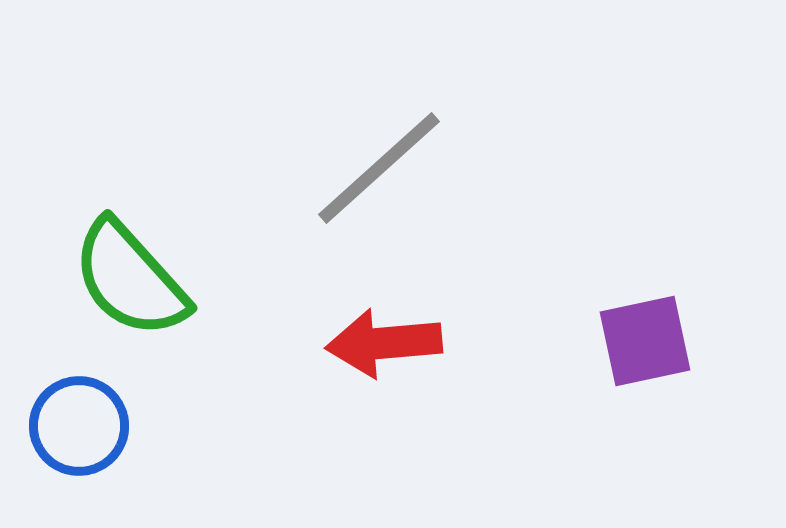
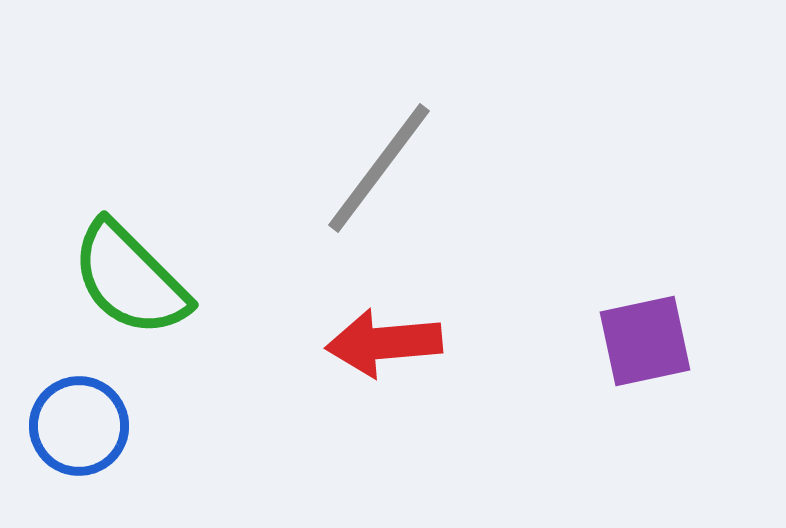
gray line: rotated 11 degrees counterclockwise
green semicircle: rotated 3 degrees counterclockwise
